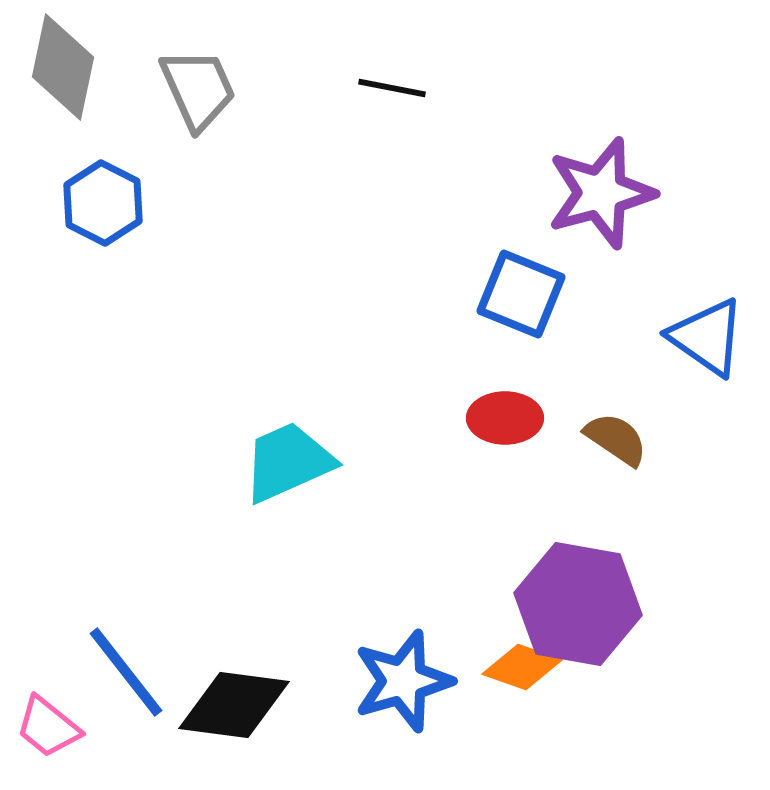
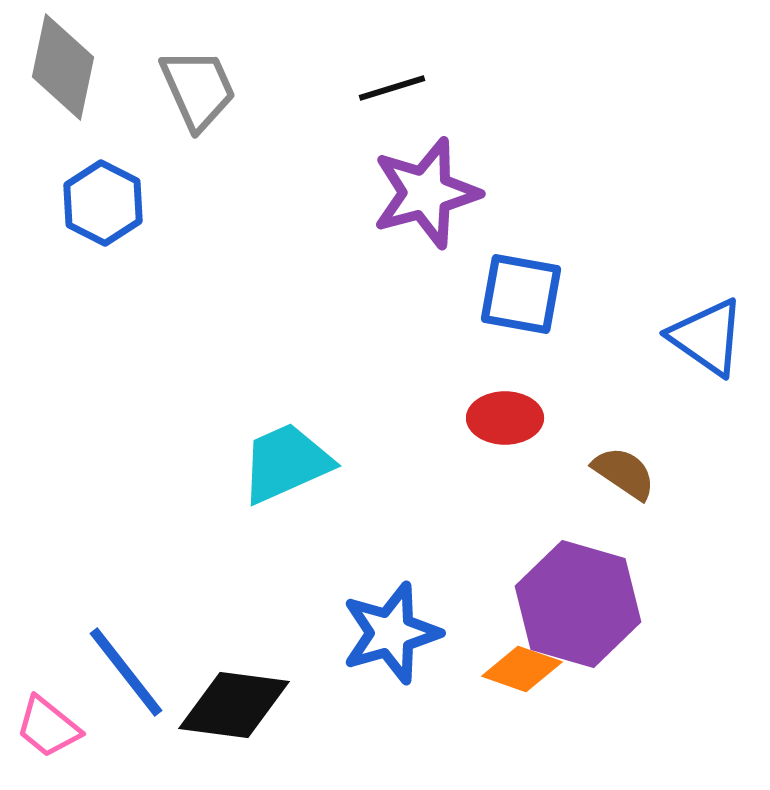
black line: rotated 28 degrees counterclockwise
purple star: moved 175 px left
blue square: rotated 12 degrees counterclockwise
brown semicircle: moved 8 px right, 34 px down
cyan trapezoid: moved 2 px left, 1 px down
purple hexagon: rotated 6 degrees clockwise
orange diamond: moved 2 px down
blue star: moved 12 px left, 48 px up
